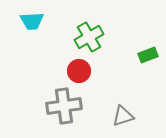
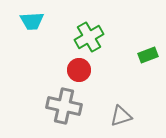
red circle: moved 1 px up
gray cross: rotated 20 degrees clockwise
gray triangle: moved 2 px left
